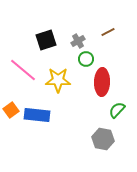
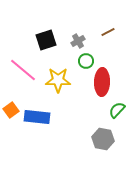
green circle: moved 2 px down
blue rectangle: moved 2 px down
